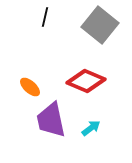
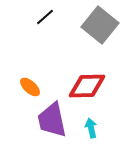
black line: rotated 36 degrees clockwise
red diamond: moved 1 px right, 5 px down; rotated 24 degrees counterclockwise
purple trapezoid: moved 1 px right
cyan arrow: rotated 66 degrees counterclockwise
